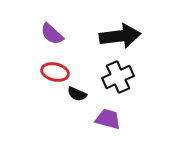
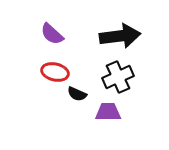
purple trapezoid: moved 7 px up; rotated 16 degrees counterclockwise
